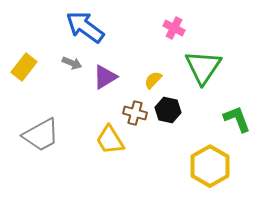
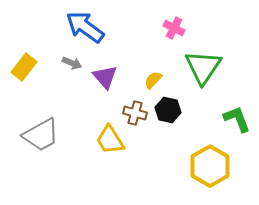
purple triangle: rotated 40 degrees counterclockwise
